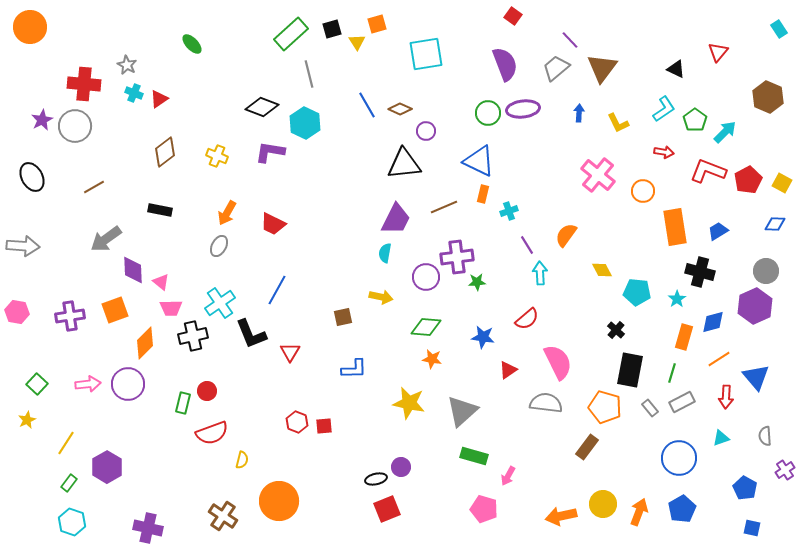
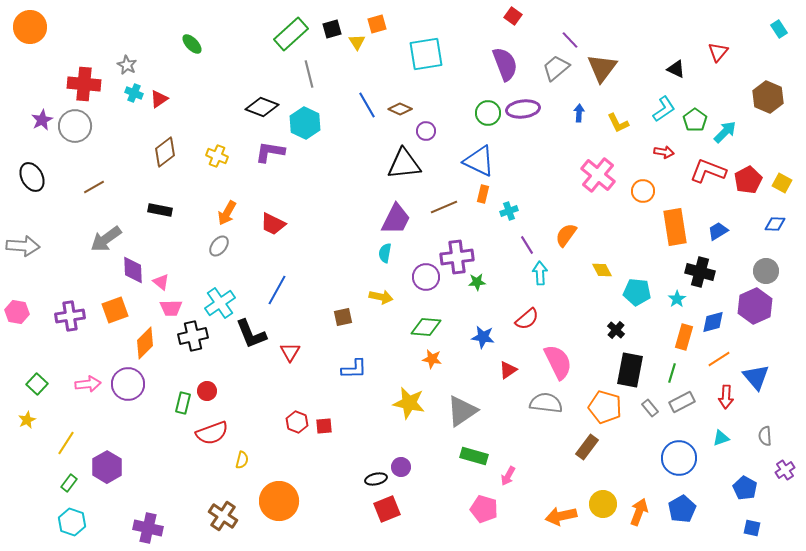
gray ellipse at (219, 246): rotated 10 degrees clockwise
gray triangle at (462, 411): rotated 8 degrees clockwise
